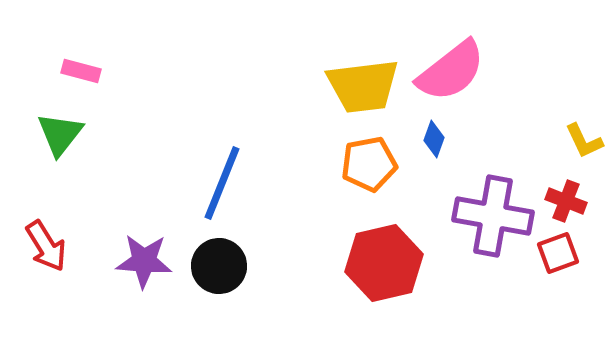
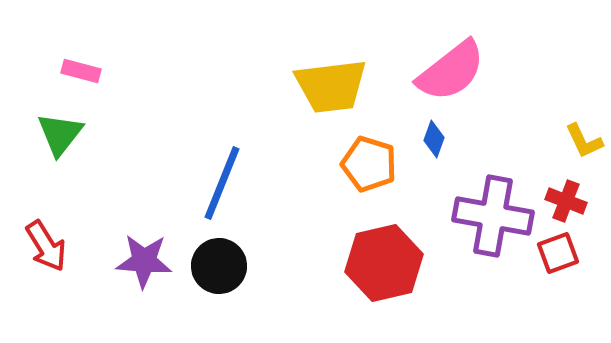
yellow trapezoid: moved 32 px left
orange pentagon: rotated 28 degrees clockwise
